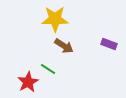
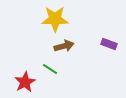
brown arrow: rotated 48 degrees counterclockwise
green line: moved 2 px right
red star: moved 3 px left
